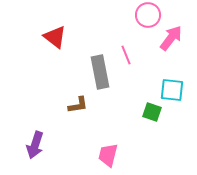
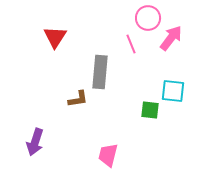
pink circle: moved 3 px down
red triangle: rotated 25 degrees clockwise
pink line: moved 5 px right, 11 px up
gray rectangle: rotated 16 degrees clockwise
cyan square: moved 1 px right, 1 px down
brown L-shape: moved 6 px up
green square: moved 2 px left, 2 px up; rotated 12 degrees counterclockwise
purple arrow: moved 3 px up
